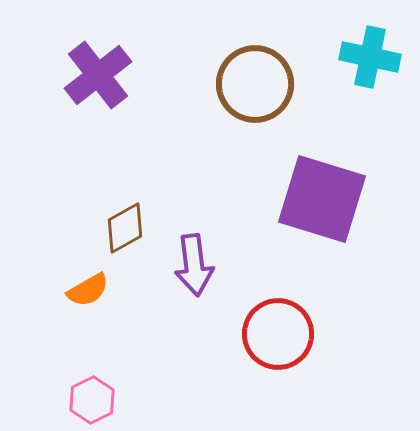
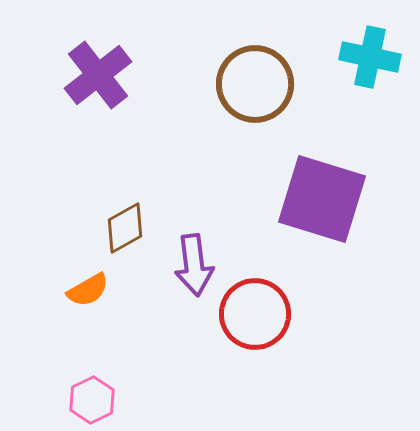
red circle: moved 23 px left, 20 px up
